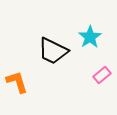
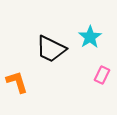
black trapezoid: moved 2 px left, 2 px up
pink rectangle: rotated 24 degrees counterclockwise
